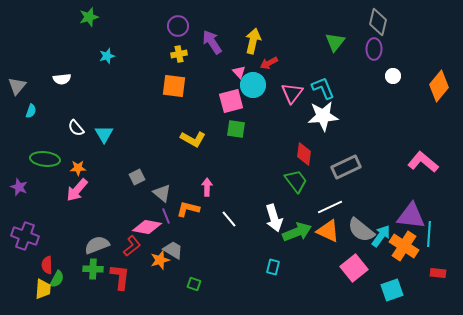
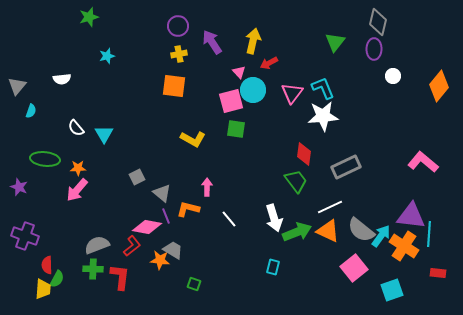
cyan circle at (253, 85): moved 5 px down
orange star at (160, 260): rotated 24 degrees clockwise
